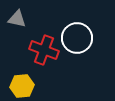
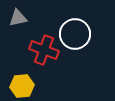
gray triangle: moved 1 px right, 1 px up; rotated 24 degrees counterclockwise
white circle: moved 2 px left, 4 px up
